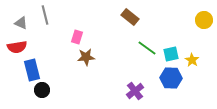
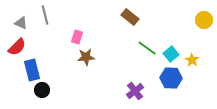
red semicircle: rotated 36 degrees counterclockwise
cyan square: rotated 28 degrees counterclockwise
